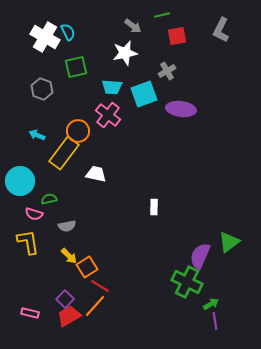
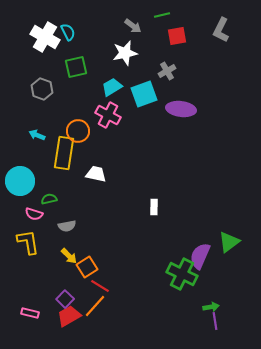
cyan trapezoid: rotated 145 degrees clockwise
pink cross: rotated 10 degrees counterclockwise
yellow rectangle: rotated 28 degrees counterclockwise
green cross: moved 5 px left, 8 px up
green arrow: moved 3 px down; rotated 21 degrees clockwise
